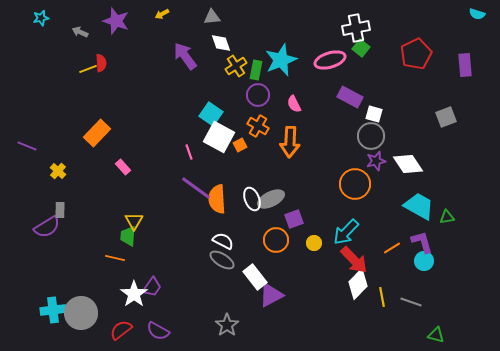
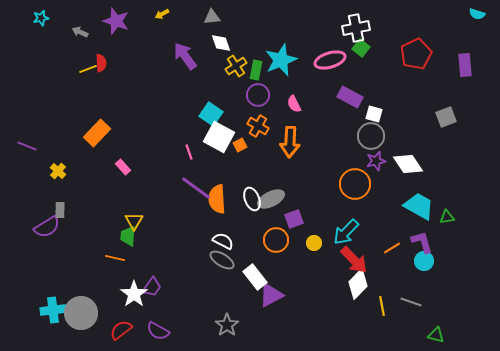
yellow line at (382, 297): moved 9 px down
